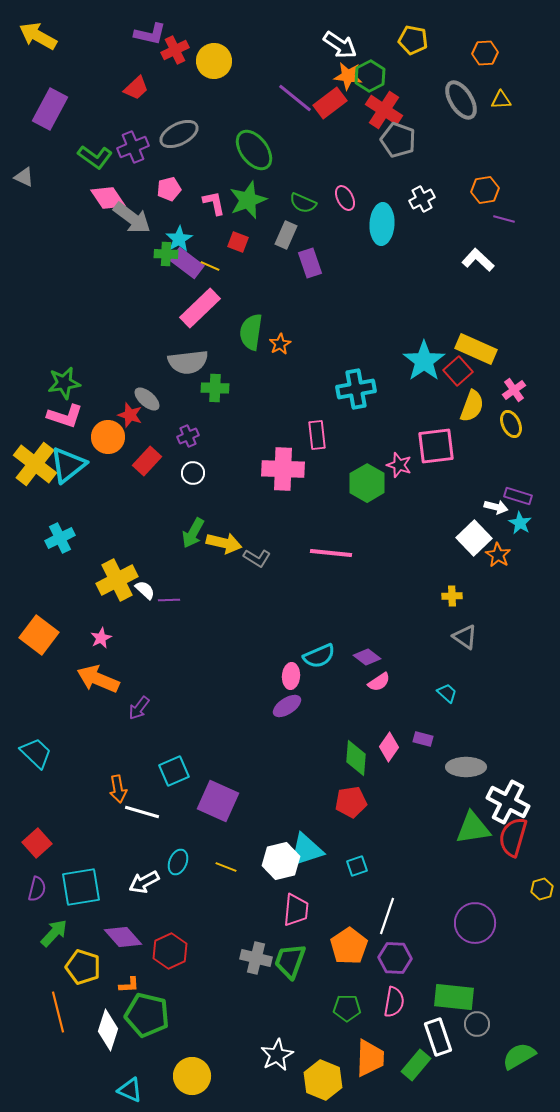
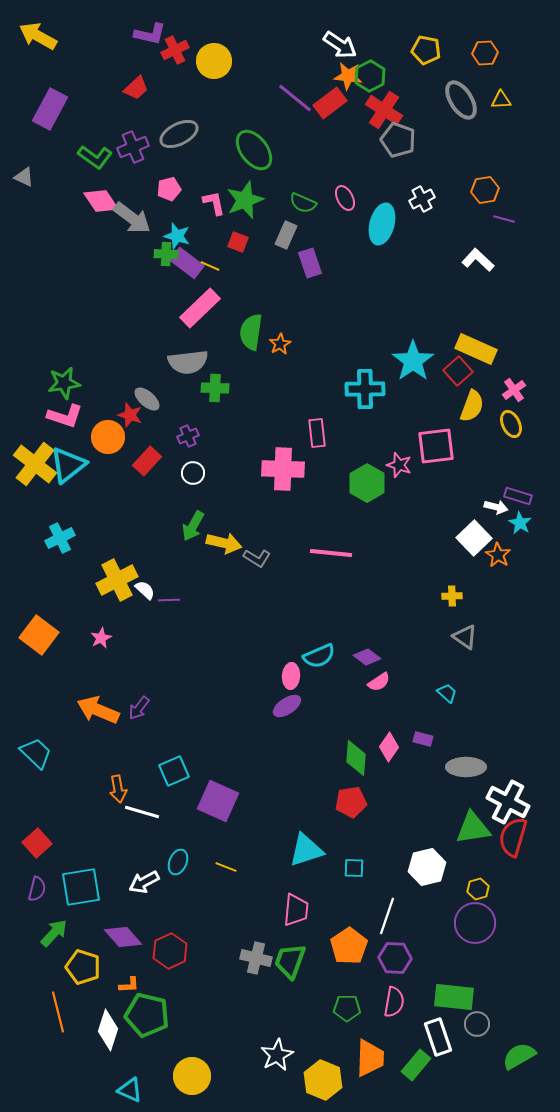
yellow pentagon at (413, 40): moved 13 px right, 10 px down
pink diamond at (108, 198): moved 7 px left, 3 px down
green star at (248, 200): moved 3 px left
cyan ellipse at (382, 224): rotated 12 degrees clockwise
cyan star at (179, 239): moved 2 px left, 3 px up; rotated 24 degrees counterclockwise
cyan star at (424, 361): moved 11 px left
cyan cross at (356, 389): moved 9 px right; rotated 9 degrees clockwise
pink rectangle at (317, 435): moved 2 px up
green arrow at (193, 533): moved 7 px up
orange arrow at (98, 679): moved 31 px down
white hexagon at (281, 861): moved 146 px right, 6 px down
cyan square at (357, 866): moved 3 px left, 2 px down; rotated 20 degrees clockwise
yellow hexagon at (542, 889): moved 64 px left
